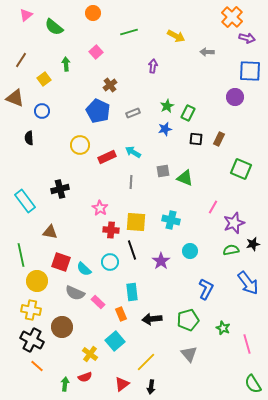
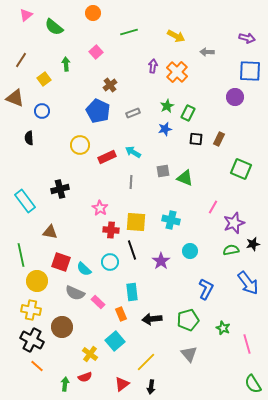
orange cross at (232, 17): moved 55 px left, 55 px down
